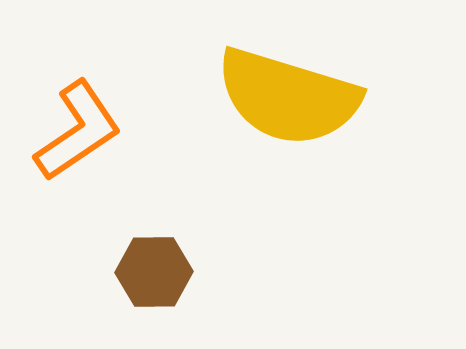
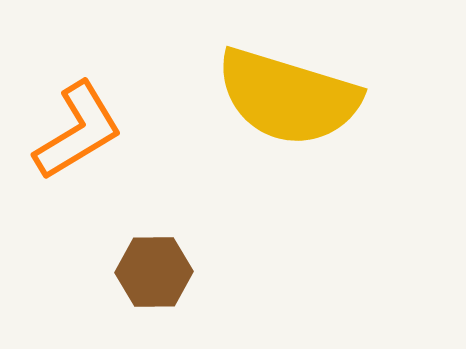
orange L-shape: rotated 3 degrees clockwise
